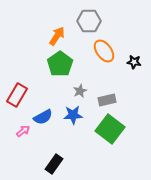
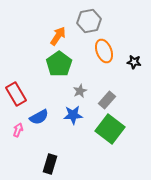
gray hexagon: rotated 10 degrees counterclockwise
orange arrow: moved 1 px right
orange ellipse: rotated 15 degrees clockwise
green pentagon: moved 1 px left
red rectangle: moved 1 px left, 1 px up; rotated 60 degrees counterclockwise
gray rectangle: rotated 36 degrees counterclockwise
blue semicircle: moved 4 px left
pink arrow: moved 5 px left, 1 px up; rotated 32 degrees counterclockwise
black rectangle: moved 4 px left; rotated 18 degrees counterclockwise
